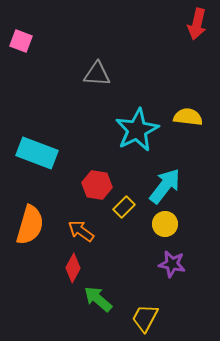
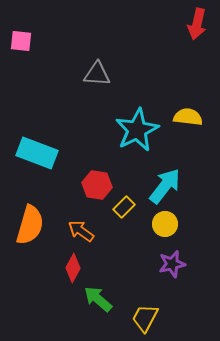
pink square: rotated 15 degrees counterclockwise
purple star: rotated 24 degrees counterclockwise
